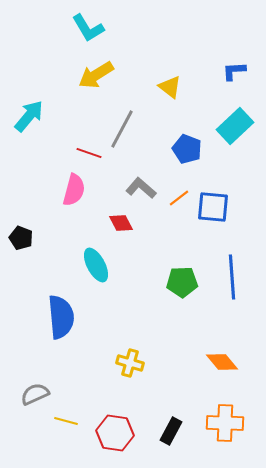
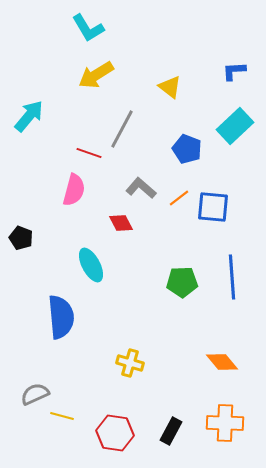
cyan ellipse: moved 5 px left
yellow line: moved 4 px left, 5 px up
